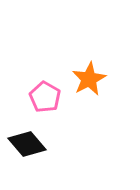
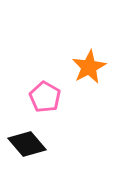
orange star: moved 12 px up
